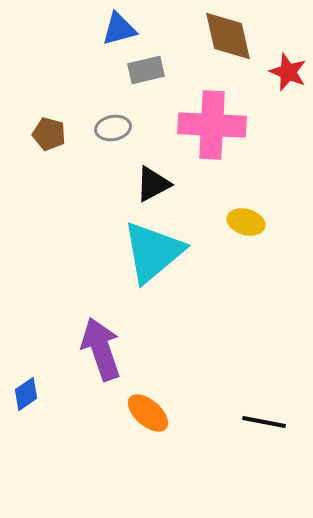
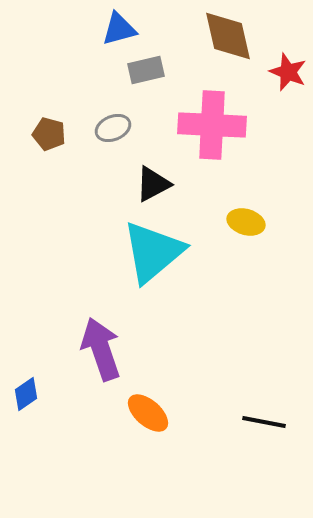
gray ellipse: rotated 12 degrees counterclockwise
